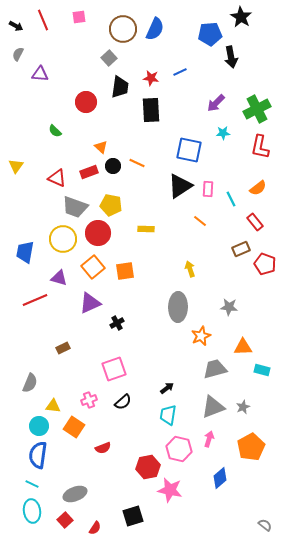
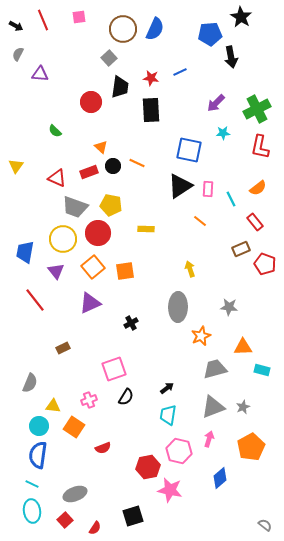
red circle at (86, 102): moved 5 px right
purple triangle at (59, 278): moved 3 px left, 7 px up; rotated 36 degrees clockwise
red line at (35, 300): rotated 75 degrees clockwise
black cross at (117, 323): moved 14 px right
black semicircle at (123, 402): moved 3 px right, 5 px up; rotated 18 degrees counterclockwise
pink hexagon at (179, 449): moved 2 px down
